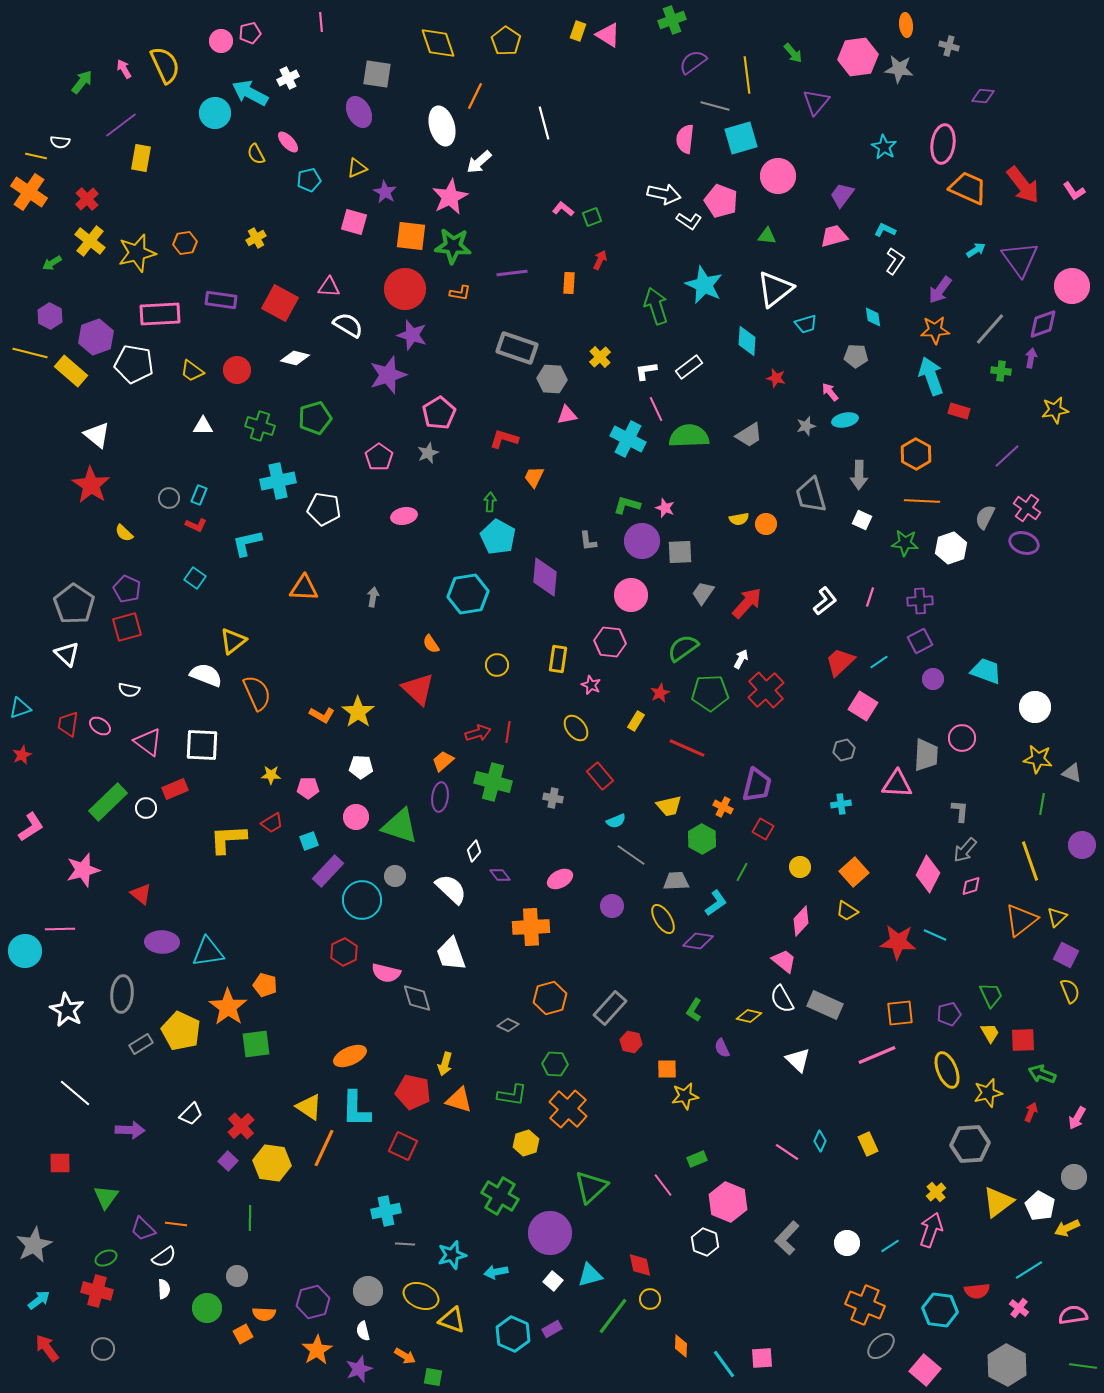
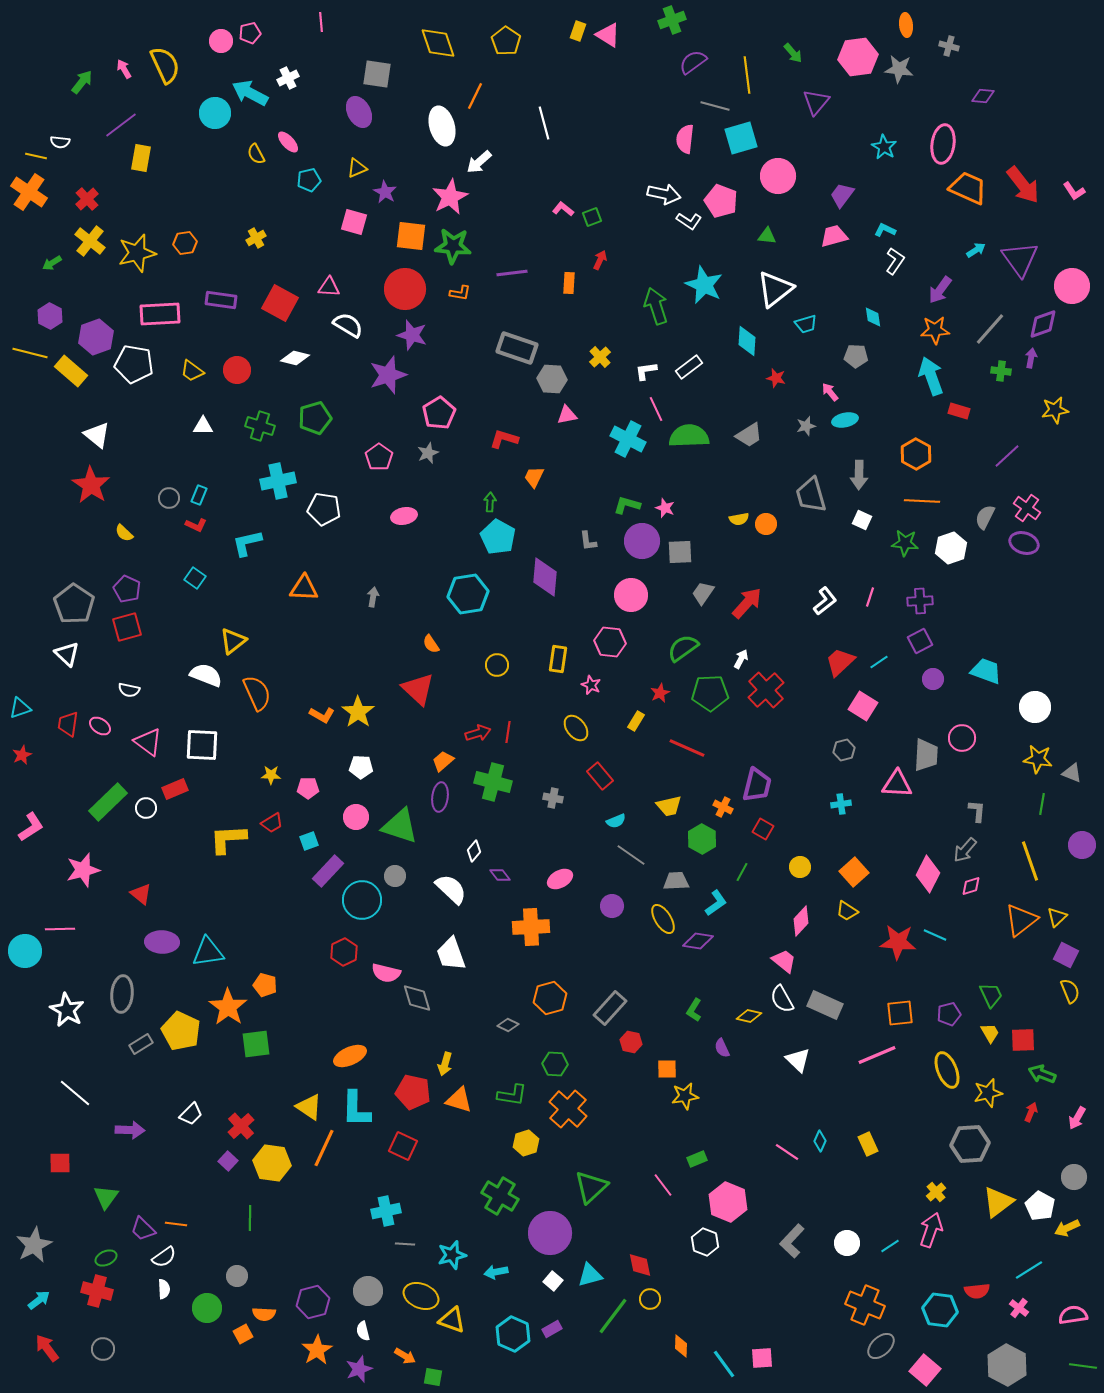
gray L-shape at (960, 811): moved 17 px right
gray L-shape at (787, 1238): moved 5 px right, 3 px down
